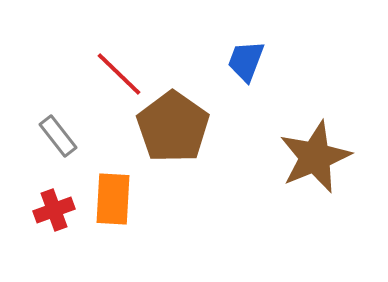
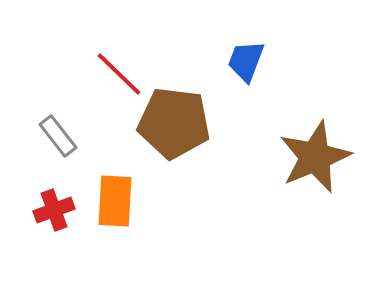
brown pentagon: moved 1 px right, 4 px up; rotated 28 degrees counterclockwise
orange rectangle: moved 2 px right, 2 px down
